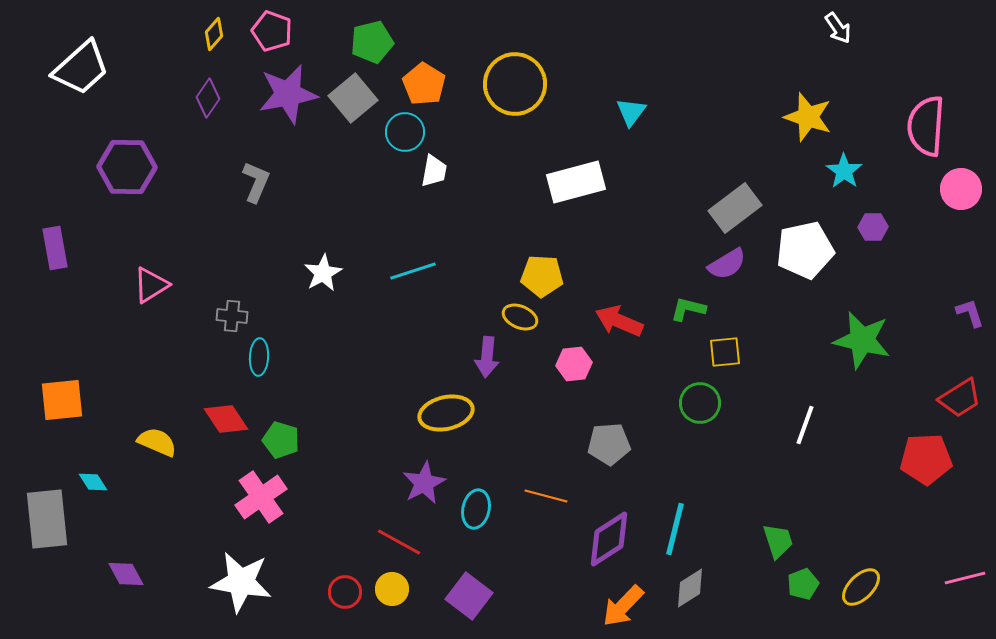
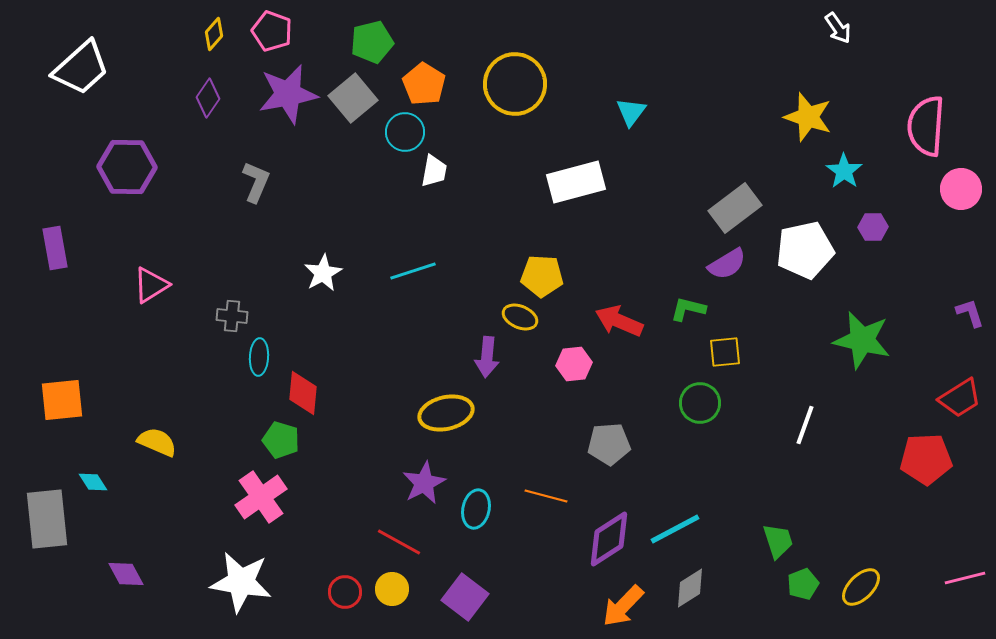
red diamond at (226, 419): moved 77 px right, 26 px up; rotated 39 degrees clockwise
cyan line at (675, 529): rotated 48 degrees clockwise
purple square at (469, 596): moved 4 px left, 1 px down
